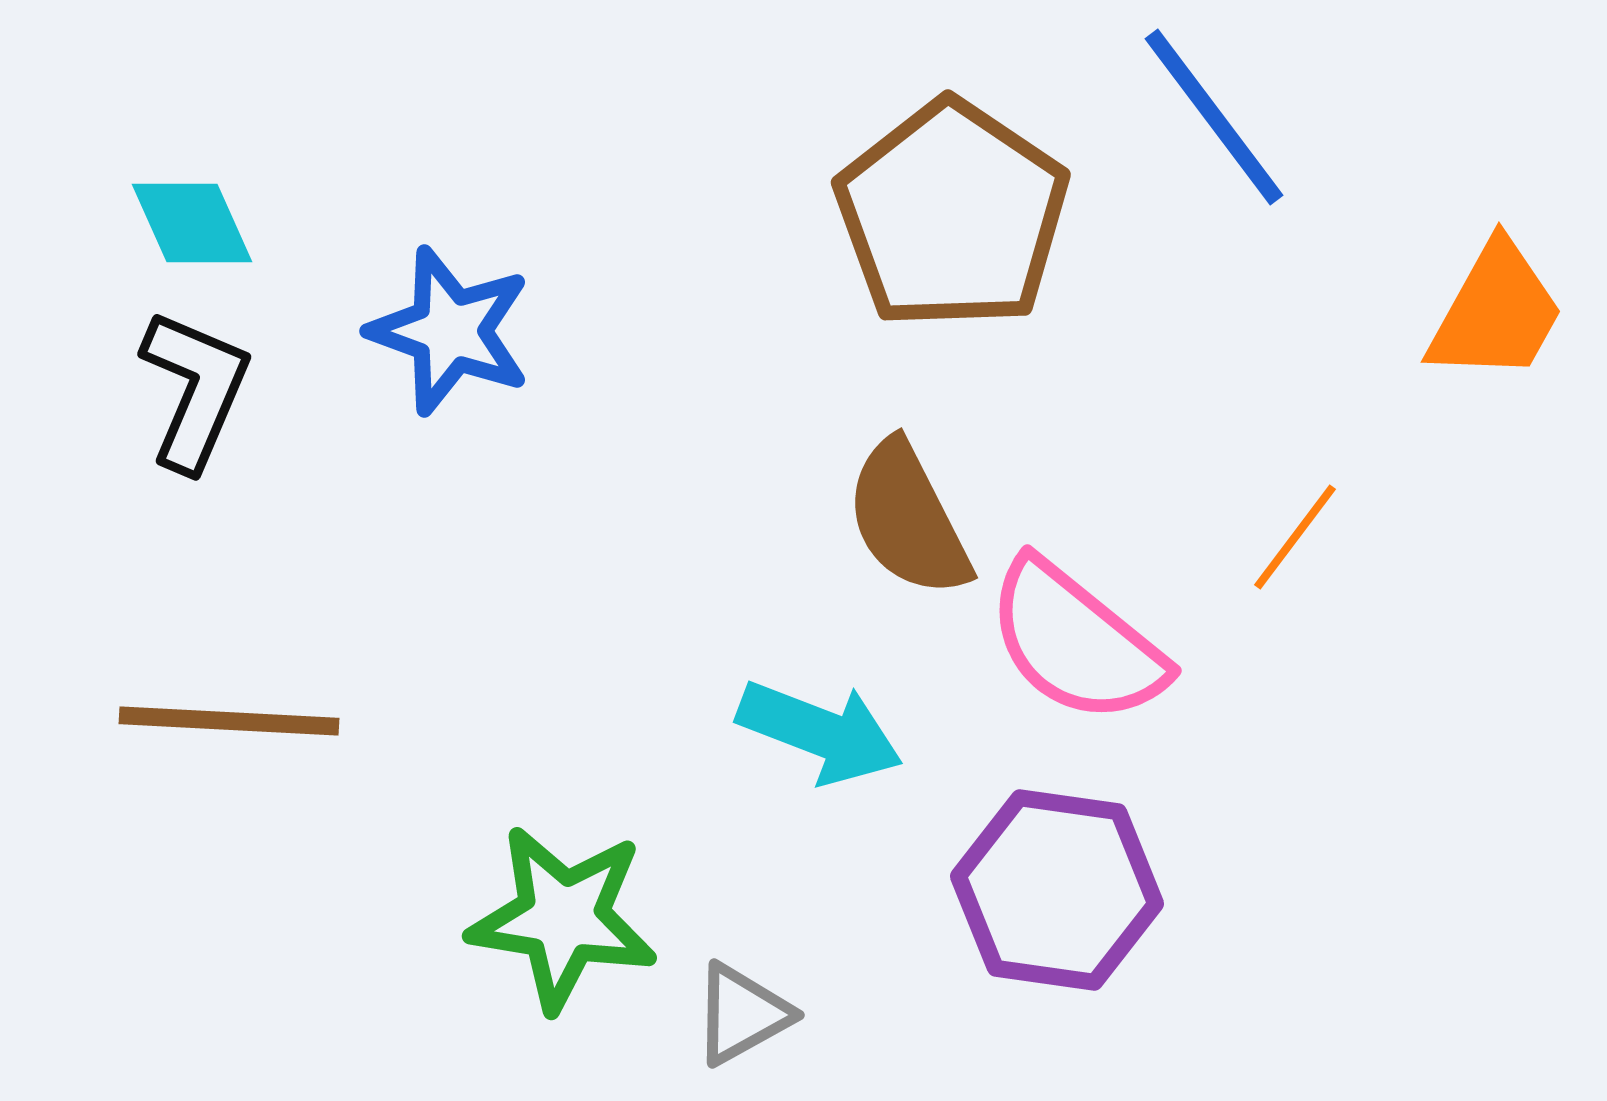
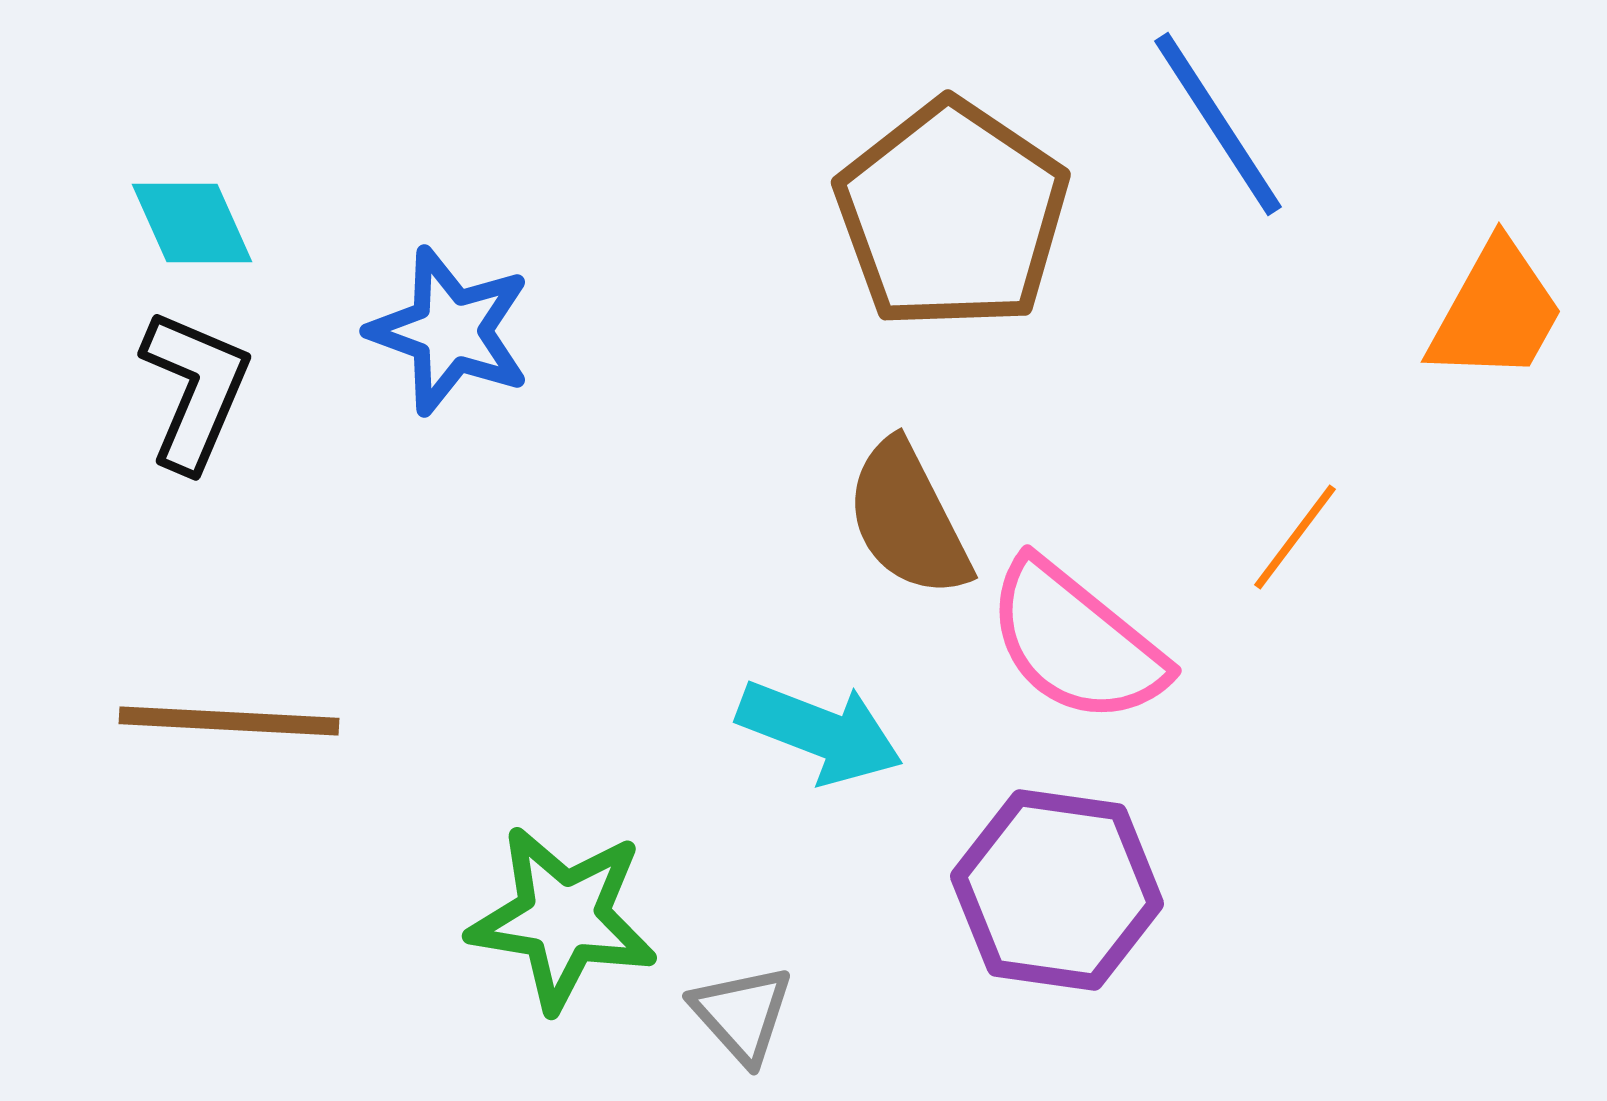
blue line: moved 4 px right, 7 px down; rotated 4 degrees clockwise
gray triangle: rotated 43 degrees counterclockwise
